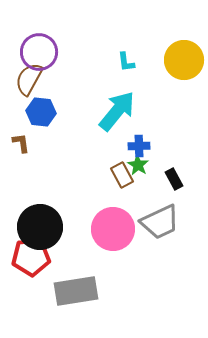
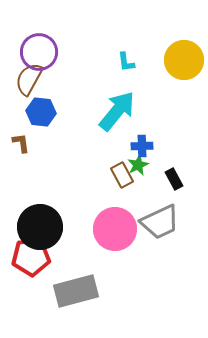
blue cross: moved 3 px right
green star: rotated 15 degrees clockwise
pink circle: moved 2 px right
gray rectangle: rotated 6 degrees counterclockwise
